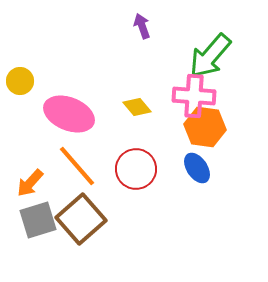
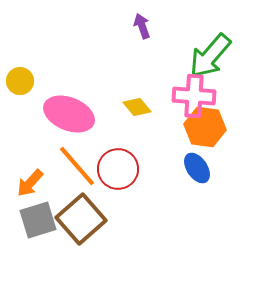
red circle: moved 18 px left
